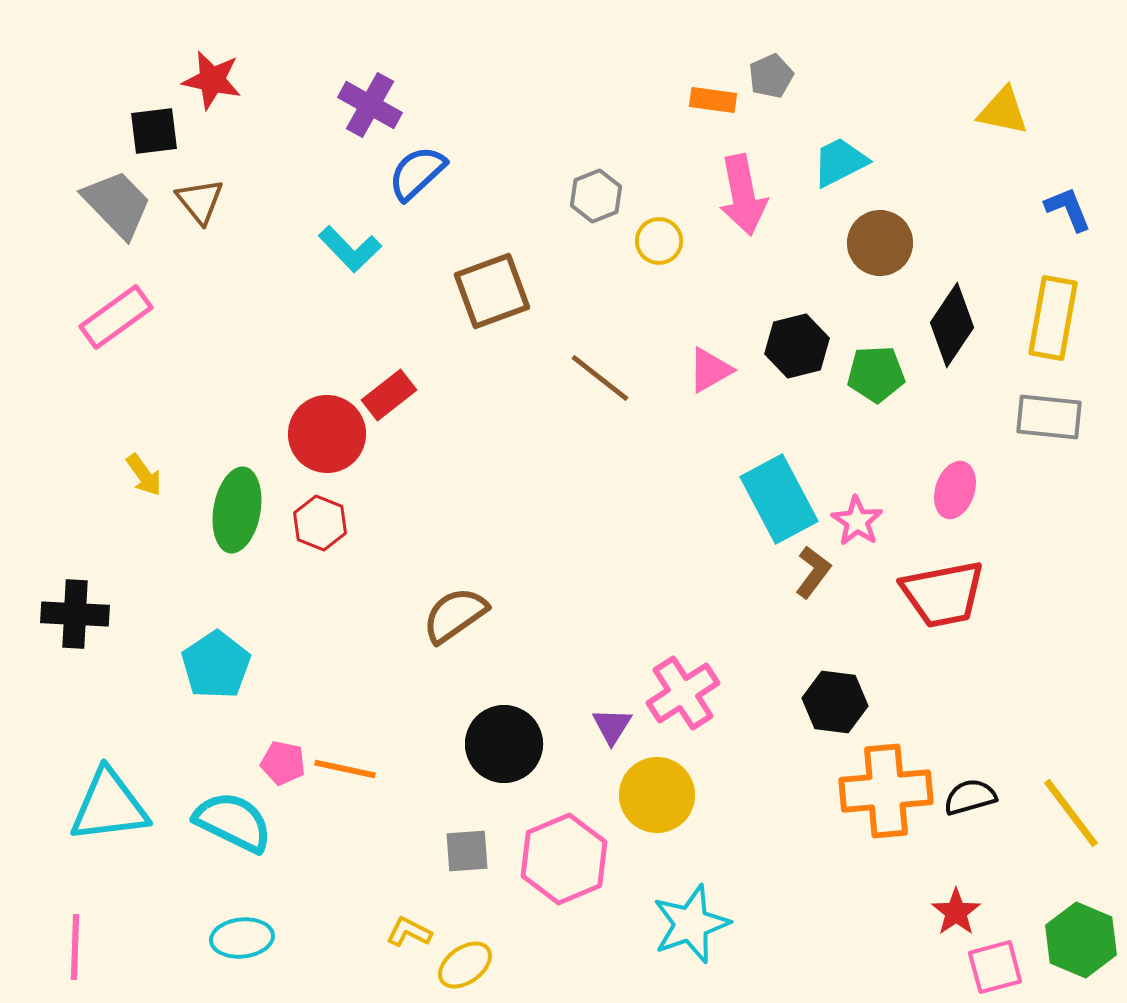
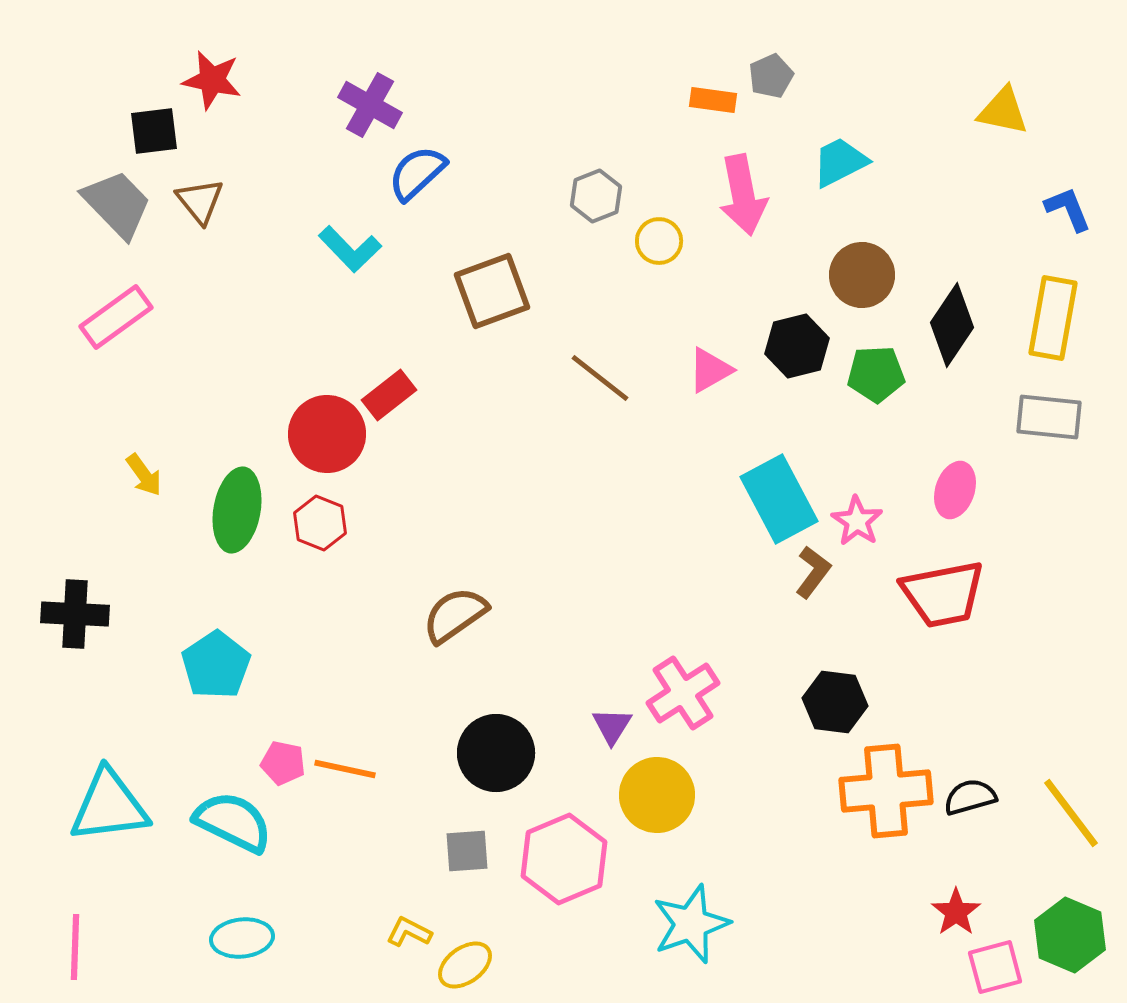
brown circle at (880, 243): moved 18 px left, 32 px down
black circle at (504, 744): moved 8 px left, 9 px down
green hexagon at (1081, 940): moved 11 px left, 5 px up
